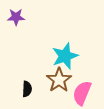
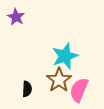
purple star: rotated 30 degrees clockwise
pink semicircle: moved 3 px left, 3 px up
